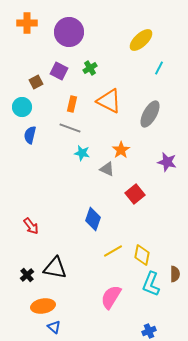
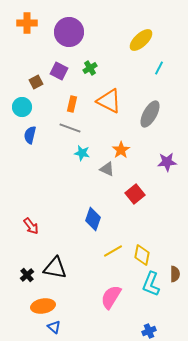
purple star: rotated 18 degrees counterclockwise
